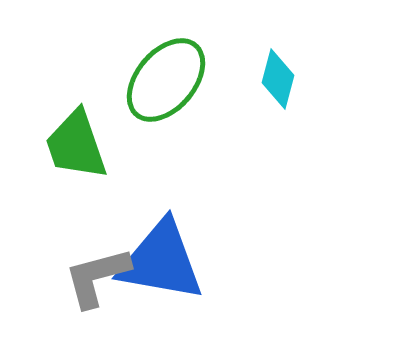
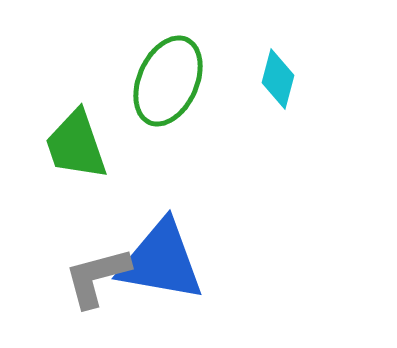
green ellipse: moved 2 px right, 1 px down; rotated 16 degrees counterclockwise
